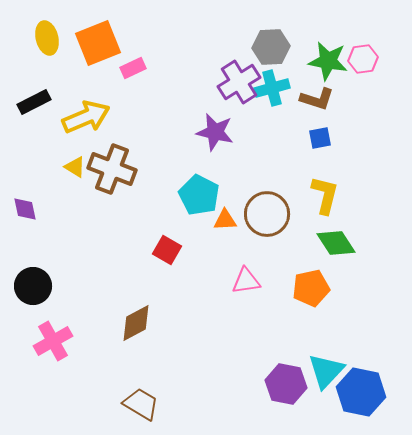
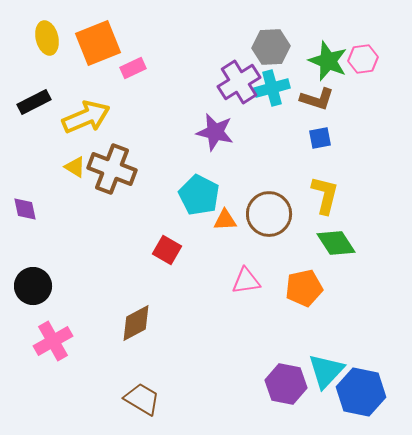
green star: rotated 12 degrees clockwise
brown circle: moved 2 px right
orange pentagon: moved 7 px left
brown trapezoid: moved 1 px right, 5 px up
